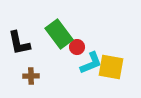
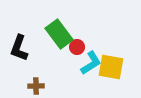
black L-shape: moved 5 px down; rotated 32 degrees clockwise
cyan L-shape: rotated 10 degrees counterclockwise
brown cross: moved 5 px right, 10 px down
